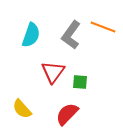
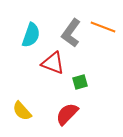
gray L-shape: moved 2 px up
red triangle: moved 9 px up; rotated 45 degrees counterclockwise
green square: rotated 21 degrees counterclockwise
yellow semicircle: moved 2 px down
